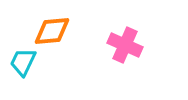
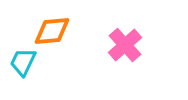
pink cross: rotated 24 degrees clockwise
